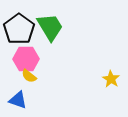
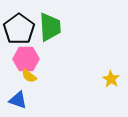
green trapezoid: rotated 28 degrees clockwise
